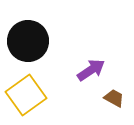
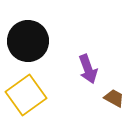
purple arrow: moved 3 px left, 1 px up; rotated 104 degrees clockwise
